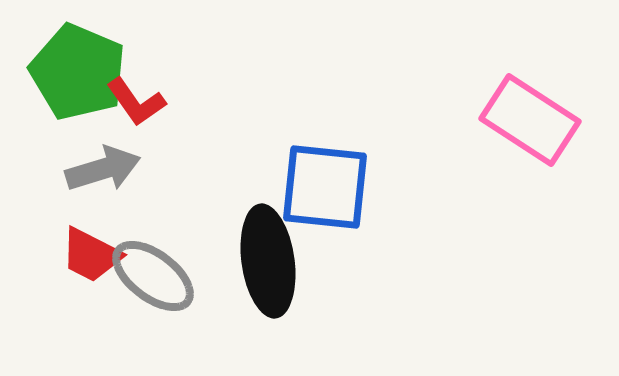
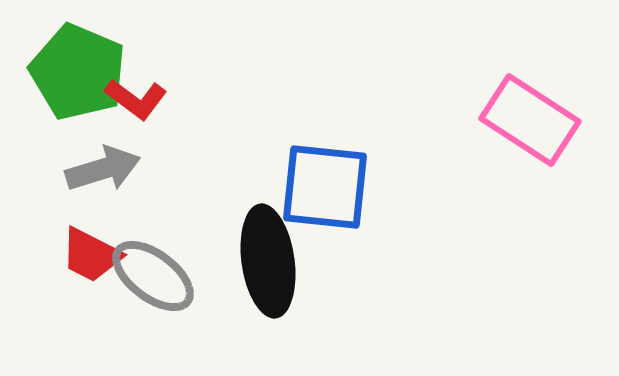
red L-shape: moved 3 px up; rotated 18 degrees counterclockwise
